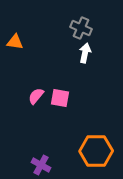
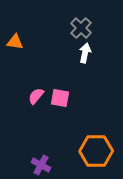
gray cross: rotated 20 degrees clockwise
